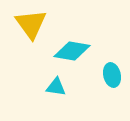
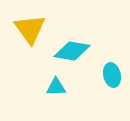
yellow triangle: moved 1 px left, 5 px down
cyan triangle: rotated 10 degrees counterclockwise
